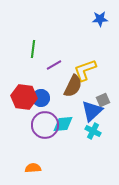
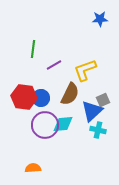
brown semicircle: moved 3 px left, 8 px down
cyan cross: moved 5 px right, 1 px up; rotated 14 degrees counterclockwise
